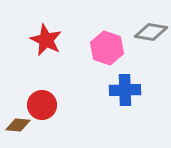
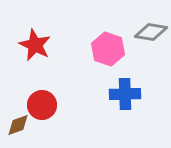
red star: moved 11 px left, 5 px down
pink hexagon: moved 1 px right, 1 px down
blue cross: moved 4 px down
brown diamond: rotated 25 degrees counterclockwise
